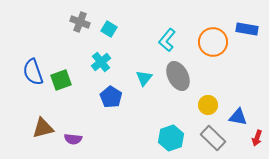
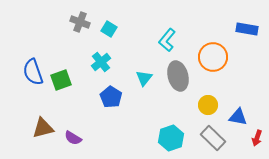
orange circle: moved 15 px down
gray ellipse: rotated 12 degrees clockwise
purple semicircle: moved 1 px up; rotated 24 degrees clockwise
